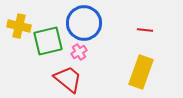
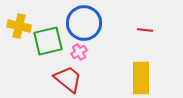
yellow rectangle: moved 6 px down; rotated 20 degrees counterclockwise
